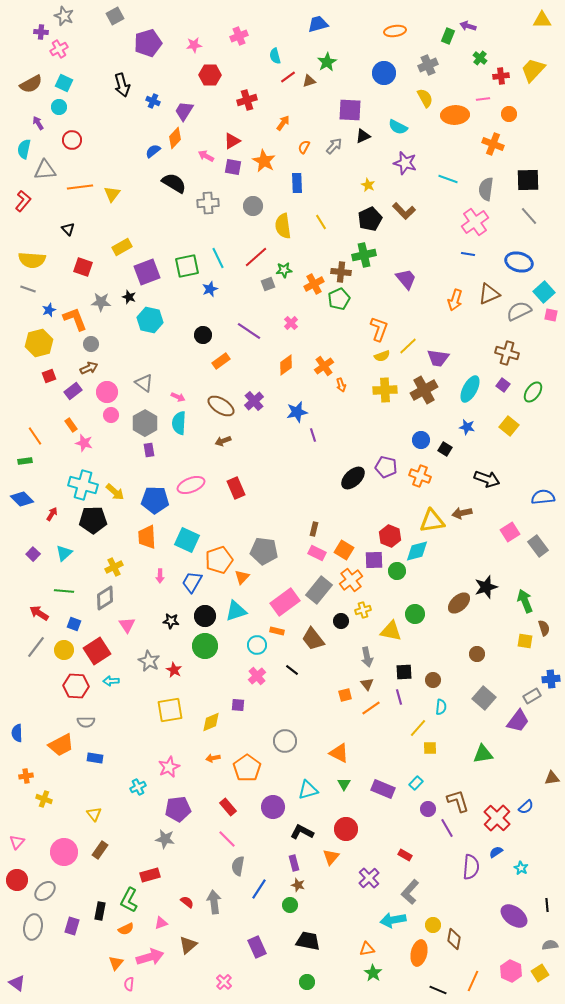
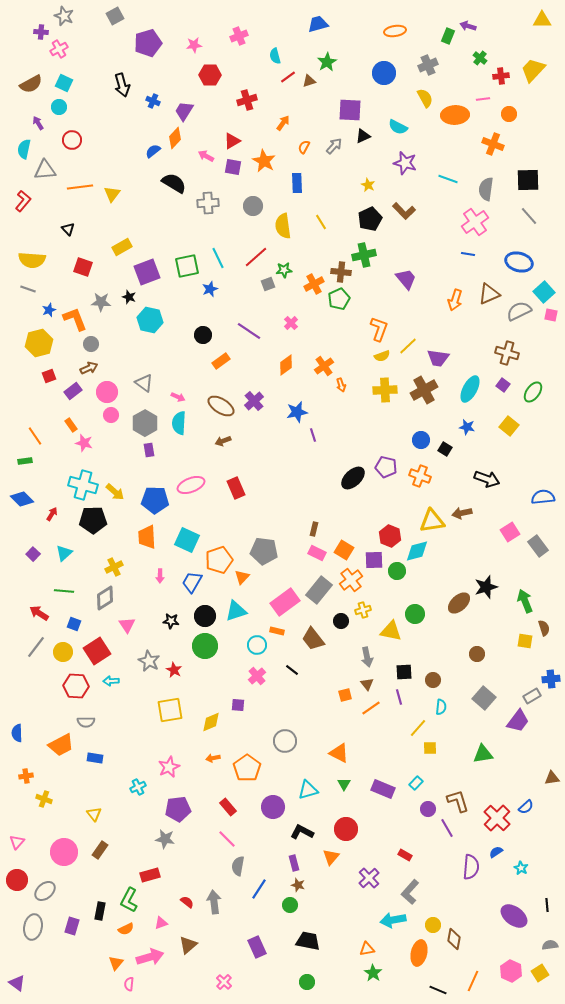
yellow circle at (64, 650): moved 1 px left, 2 px down
